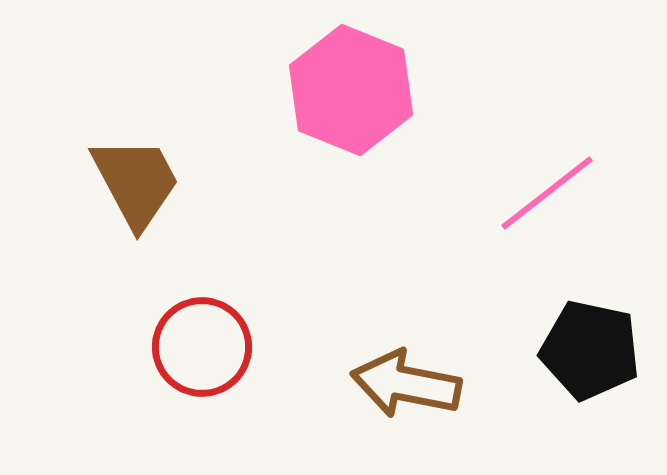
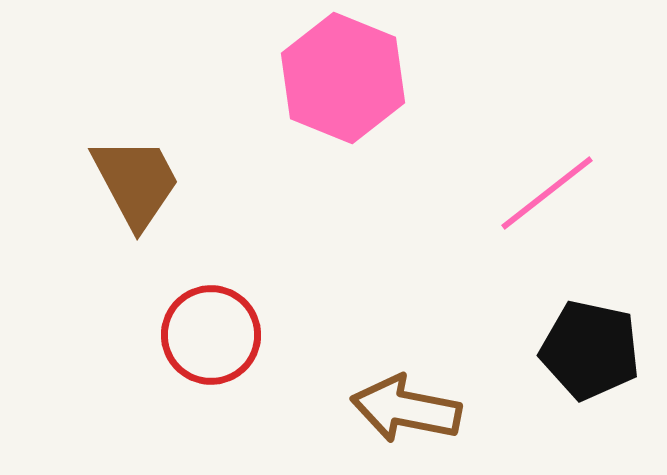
pink hexagon: moved 8 px left, 12 px up
red circle: moved 9 px right, 12 px up
brown arrow: moved 25 px down
